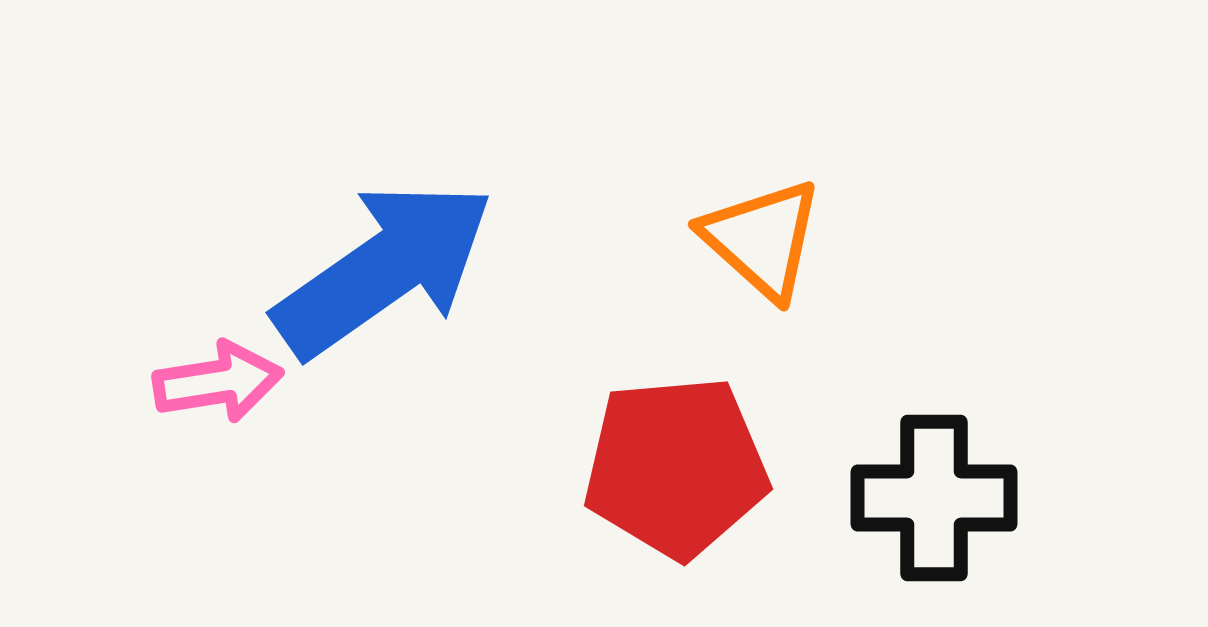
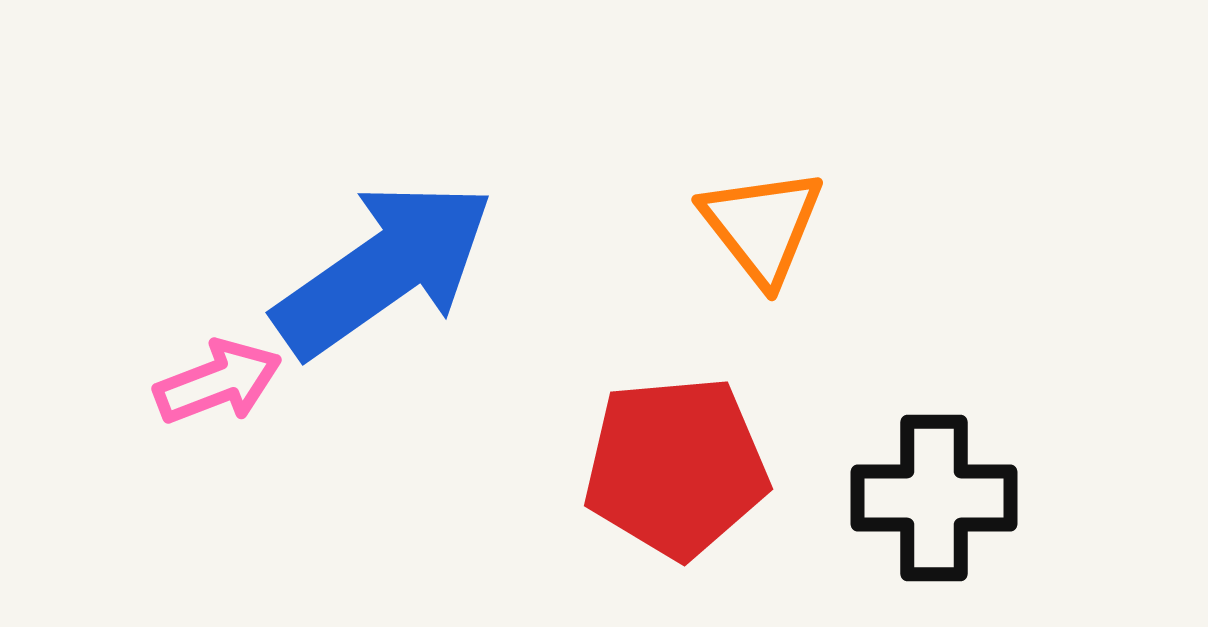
orange triangle: moved 13 px up; rotated 10 degrees clockwise
pink arrow: rotated 12 degrees counterclockwise
